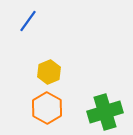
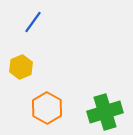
blue line: moved 5 px right, 1 px down
yellow hexagon: moved 28 px left, 5 px up
